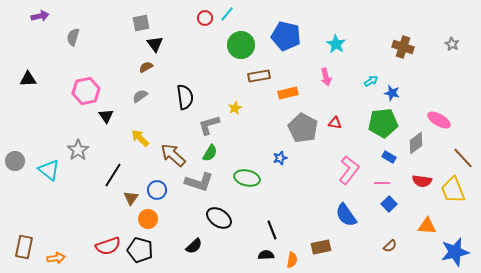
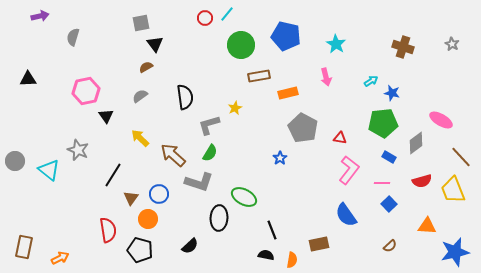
pink ellipse at (439, 120): moved 2 px right
red triangle at (335, 123): moved 5 px right, 15 px down
gray star at (78, 150): rotated 15 degrees counterclockwise
blue star at (280, 158): rotated 16 degrees counterclockwise
brown line at (463, 158): moved 2 px left, 1 px up
green ellipse at (247, 178): moved 3 px left, 19 px down; rotated 15 degrees clockwise
red semicircle at (422, 181): rotated 24 degrees counterclockwise
blue circle at (157, 190): moved 2 px right, 4 px down
black ellipse at (219, 218): rotated 60 degrees clockwise
red semicircle at (108, 246): moved 16 px up; rotated 80 degrees counterclockwise
black semicircle at (194, 246): moved 4 px left
brown rectangle at (321, 247): moved 2 px left, 3 px up
black semicircle at (266, 255): rotated 14 degrees clockwise
orange arrow at (56, 258): moved 4 px right; rotated 18 degrees counterclockwise
